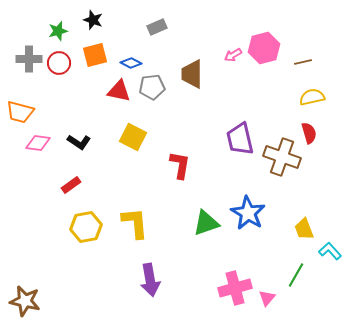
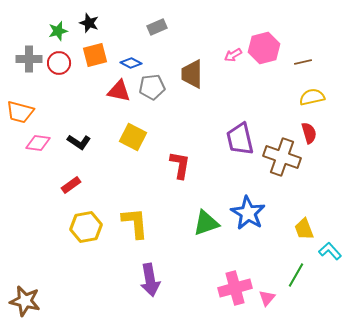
black star: moved 4 px left, 3 px down
